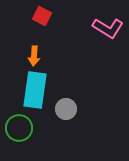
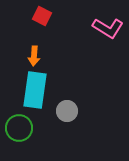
gray circle: moved 1 px right, 2 px down
